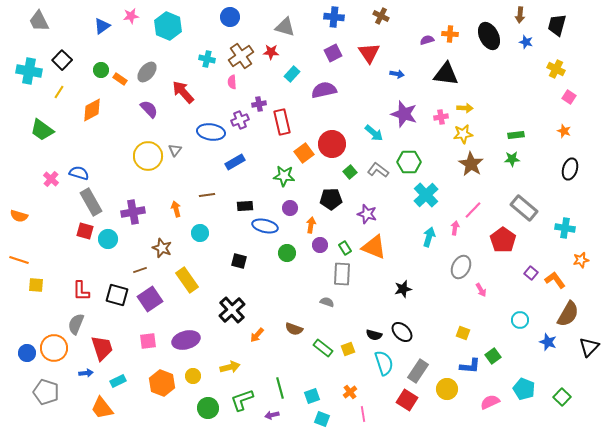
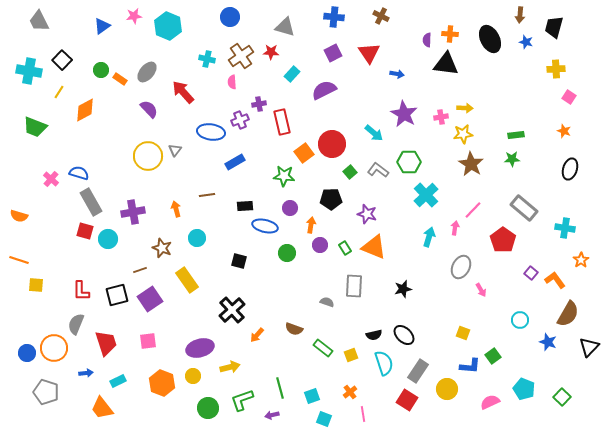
pink star at (131, 16): moved 3 px right
black trapezoid at (557, 25): moved 3 px left, 2 px down
black ellipse at (489, 36): moved 1 px right, 3 px down
purple semicircle at (427, 40): rotated 72 degrees counterclockwise
yellow cross at (556, 69): rotated 30 degrees counterclockwise
black triangle at (446, 74): moved 10 px up
purple semicircle at (324, 90): rotated 15 degrees counterclockwise
orange diamond at (92, 110): moved 7 px left
purple star at (404, 114): rotated 12 degrees clockwise
green trapezoid at (42, 130): moved 7 px left, 3 px up; rotated 15 degrees counterclockwise
cyan circle at (200, 233): moved 3 px left, 5 px down
orange star at (581, 260): rotated 21 degrees counterclockwise
gray rectangle at (342, 274): moved 12 px right, 12 px down
black square at (117, 295): rotated 30 degrees counterclockwise
black ellipse at (402, 332): moved 2 px right, 3 px down
black semicircle at (374, 335): rotated 28 degrees counterclockwise
purple ellipse at (186, 340): moved 14 px right, 8 px down
red trapezoid at (102, 348): moved 4 px right, 5 px up
yellow square at (348, 349): moved 3 px right, 6 px down
cyan square at (322, 419): moved 2 px right
